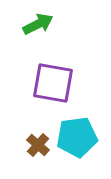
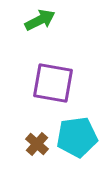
green arrow: moved 2 px right, 4 px up
brown cross: moved 1 px left, 1 px up
